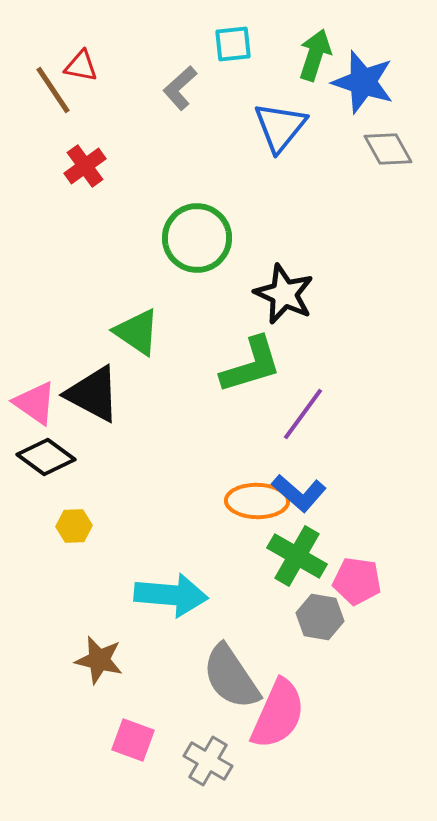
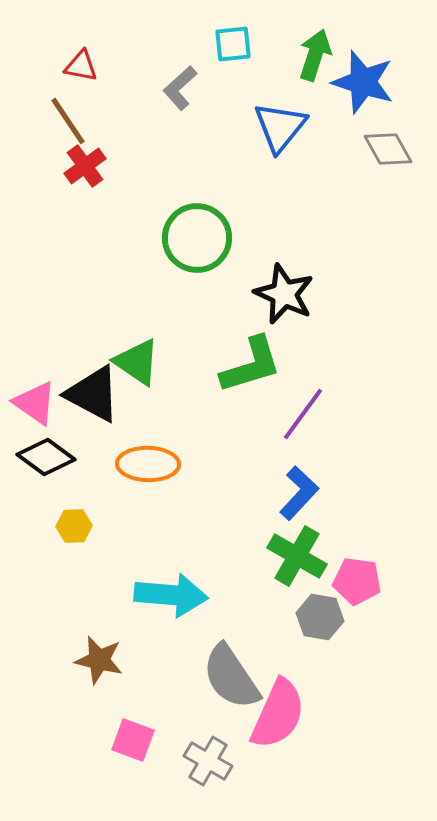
brown line: moved 15 px right, 31 px down
green triangle: moved 30 px down
blue L-shape: rotated 88 degrees counterclockwise
orange ellipse: moved 109 px left, 37 px up
